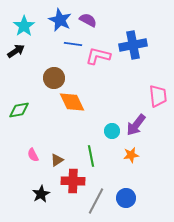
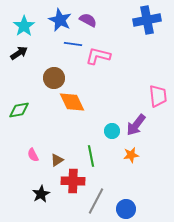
blue cross: moved 14 px right, 25 px up
black arrow: moved 3 px right, 2 px down
blue circle: moved 11 px down
